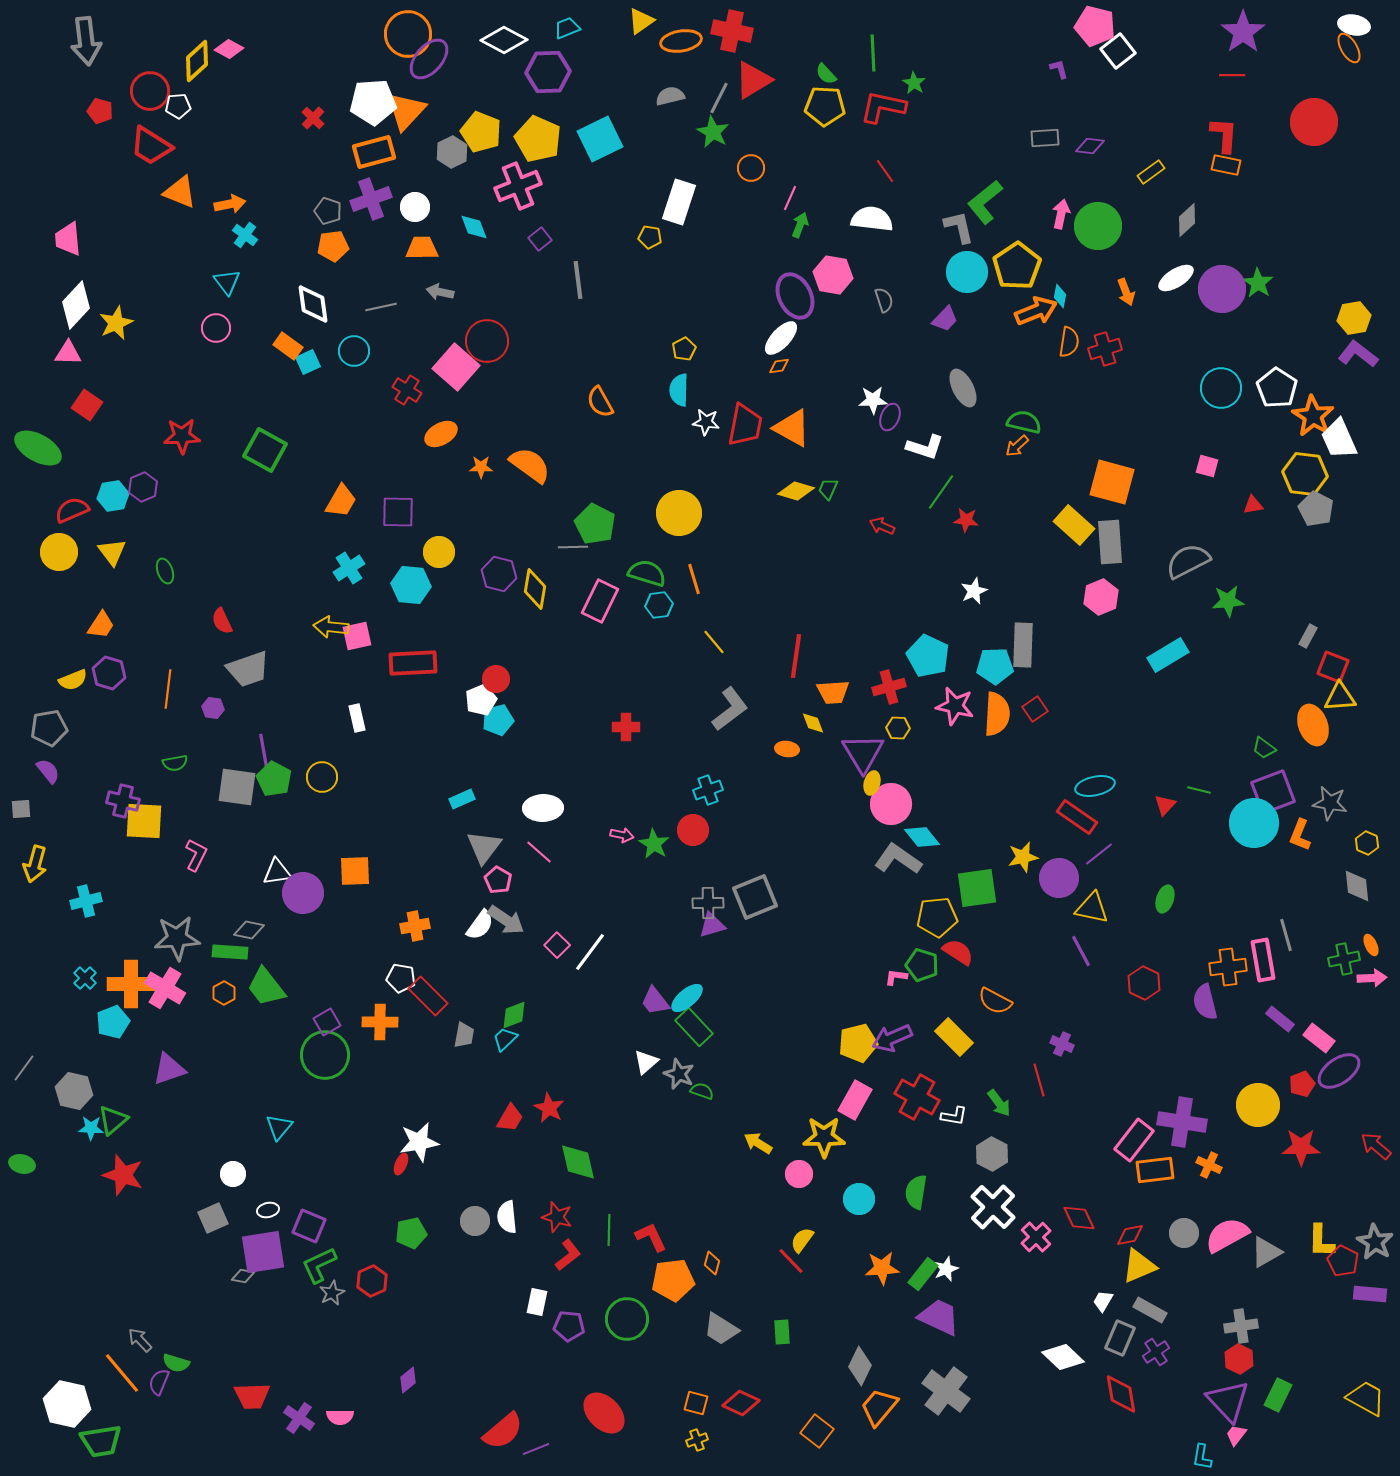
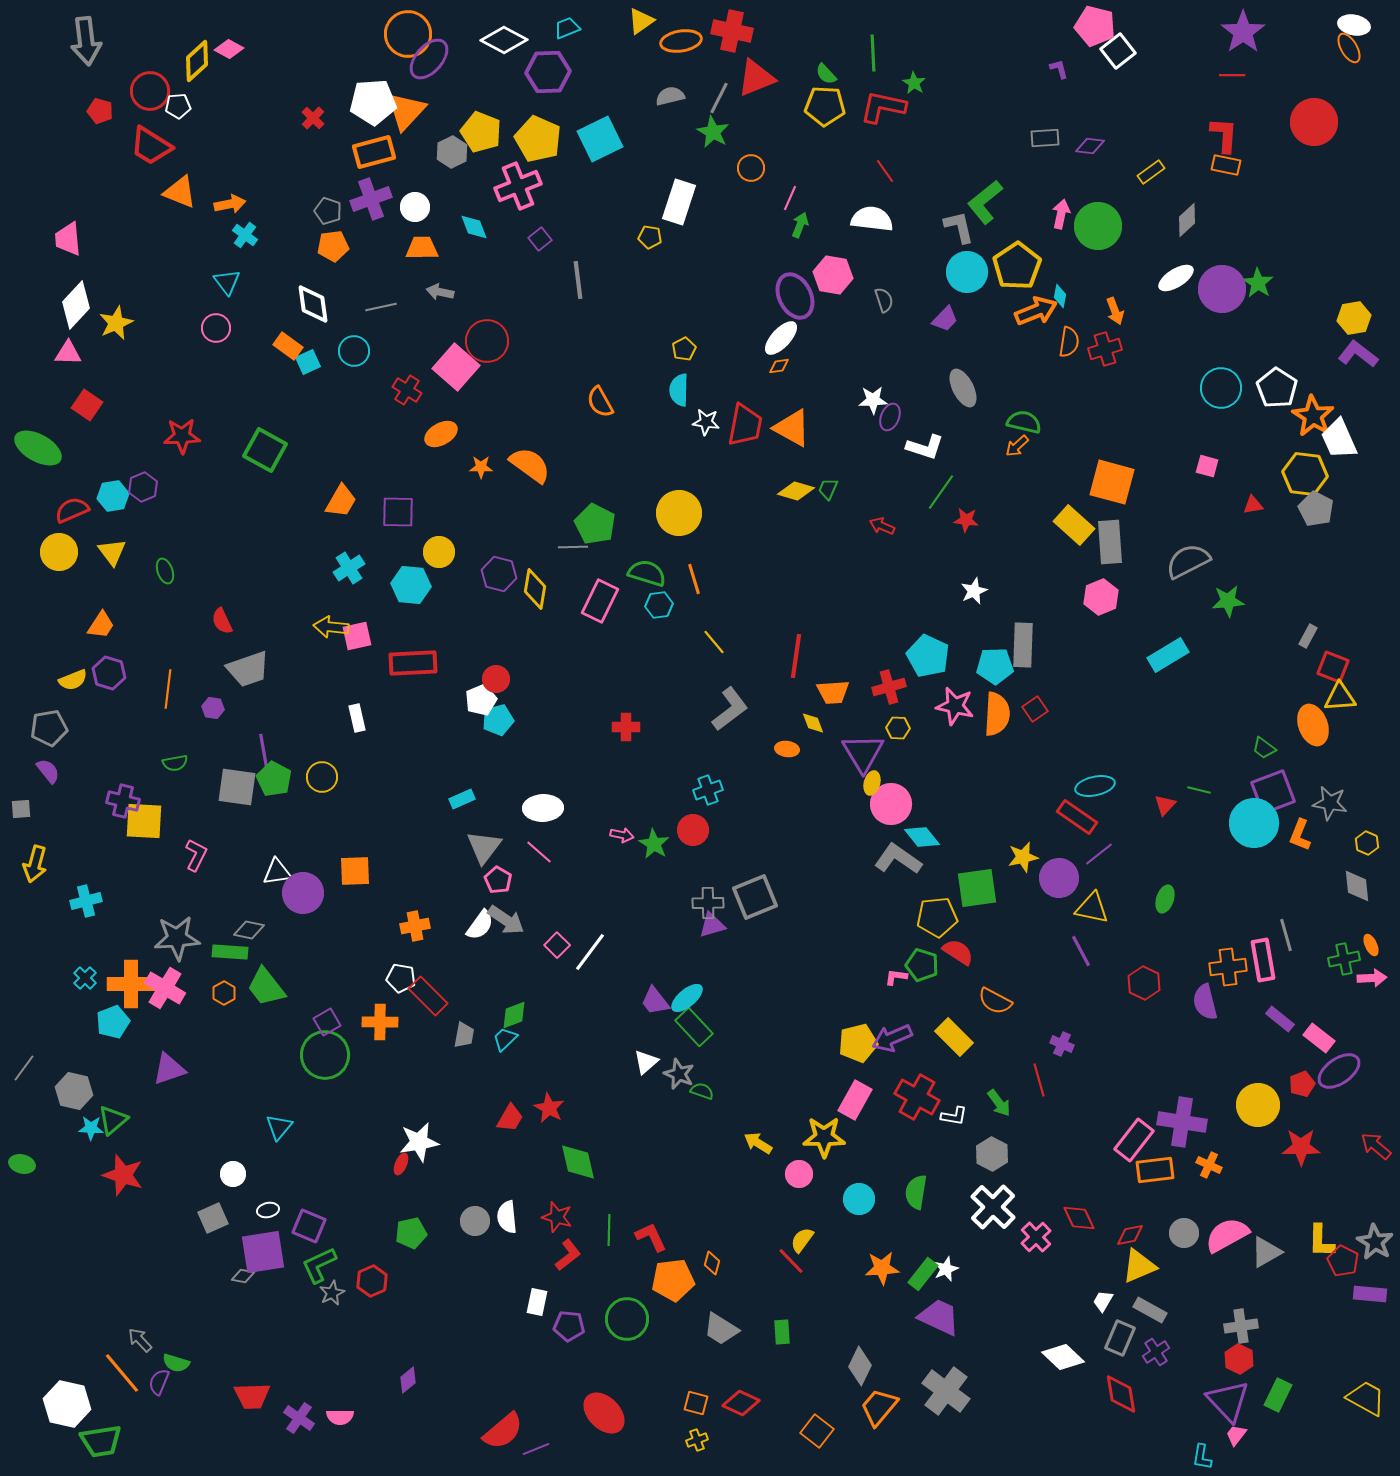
red triangle at (753, 80): moved 3 px right, 2 px up; rotated 9 degrees clockwise
orange arrow at (1126, 292): moved 11 px left, 19 px down
